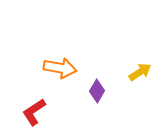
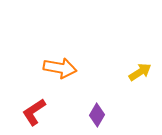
purple diamond: moved 24 px down
